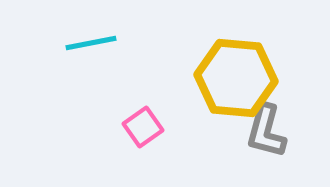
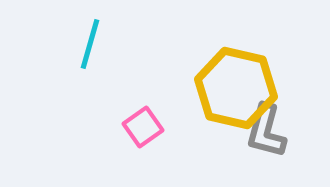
cyan line: moved 1 px left, 1 px down; rotated 63 degrees counterclockwise
yellow hexagon: moved 10 px down; rotated 8 degrees clockwise
